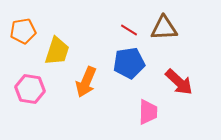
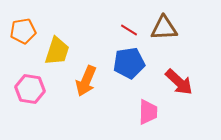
orange arrow: moved 1 px up
